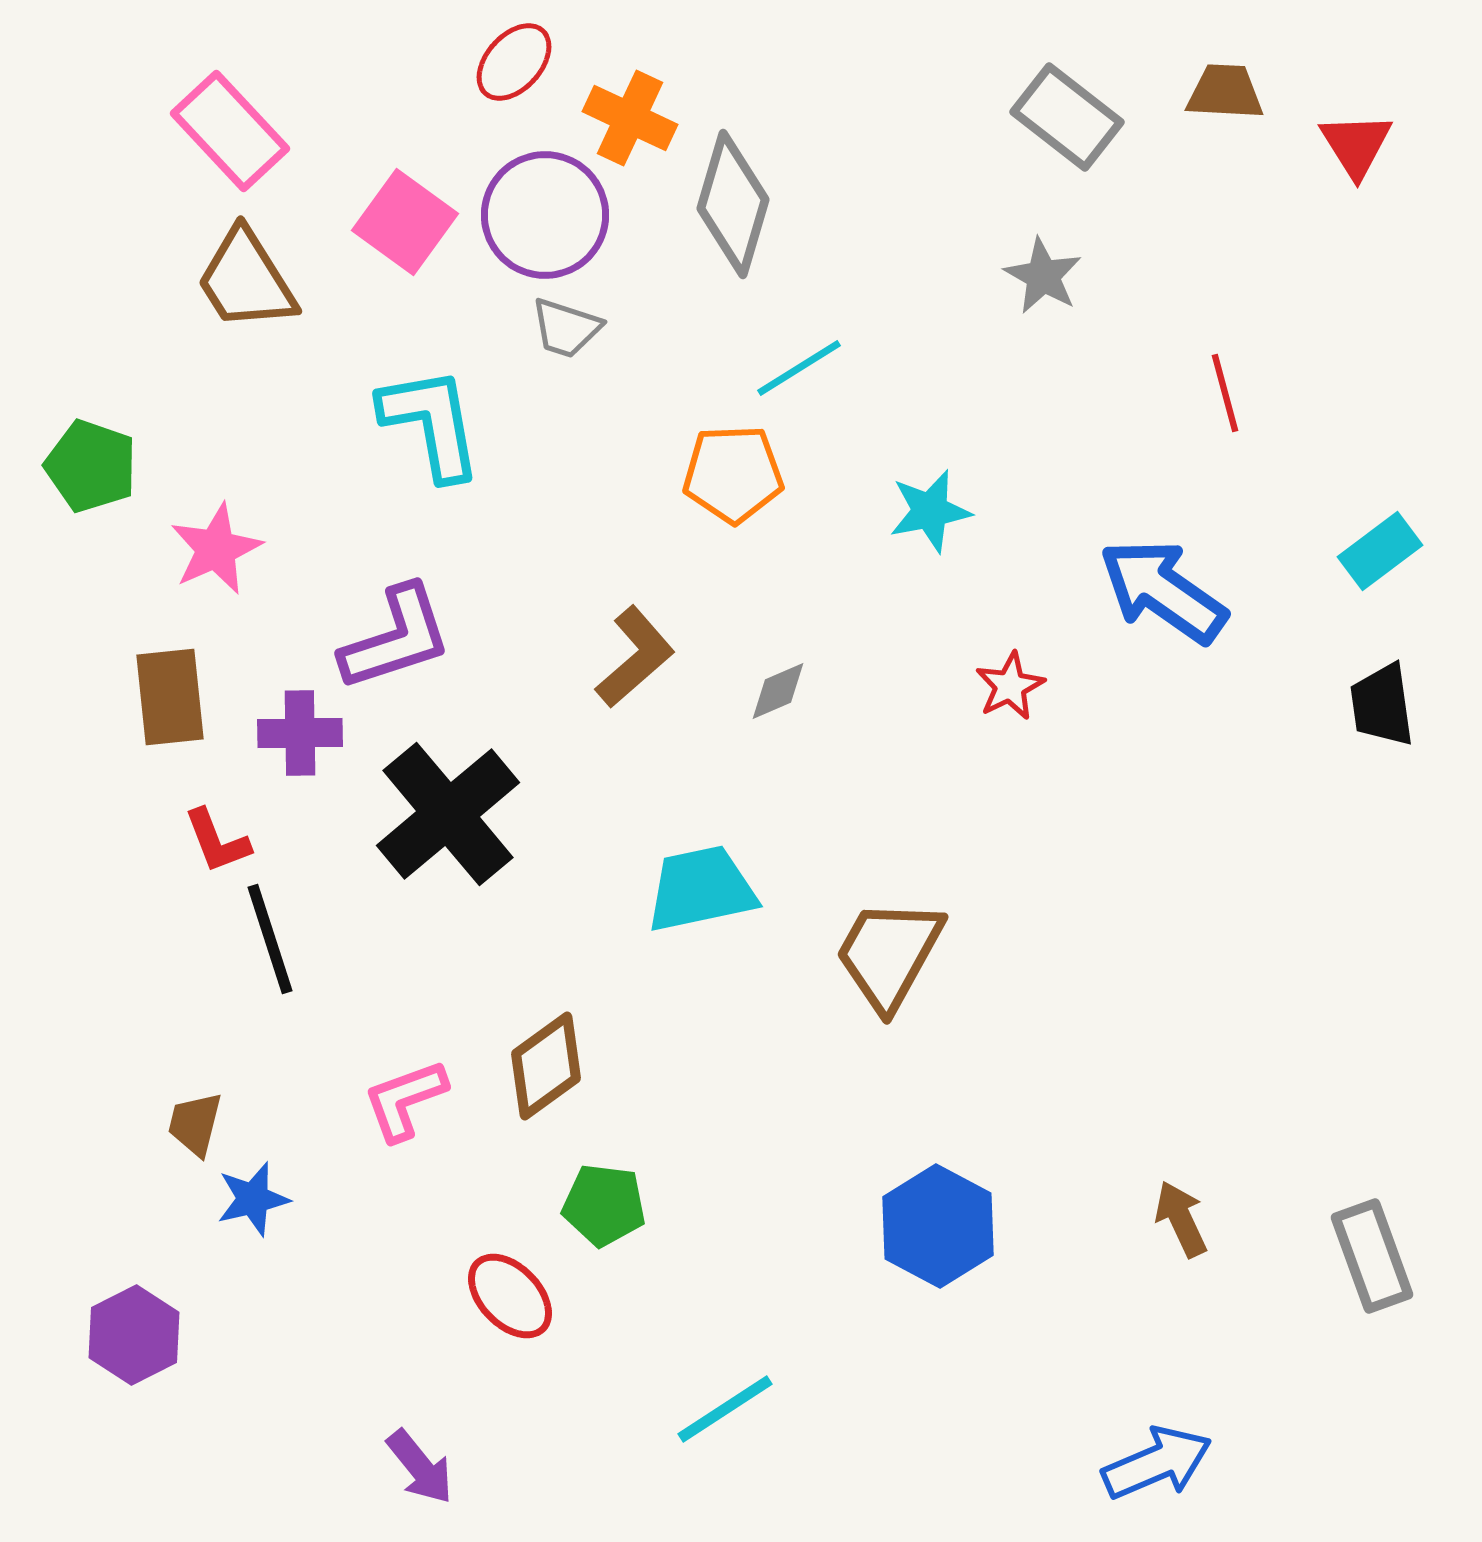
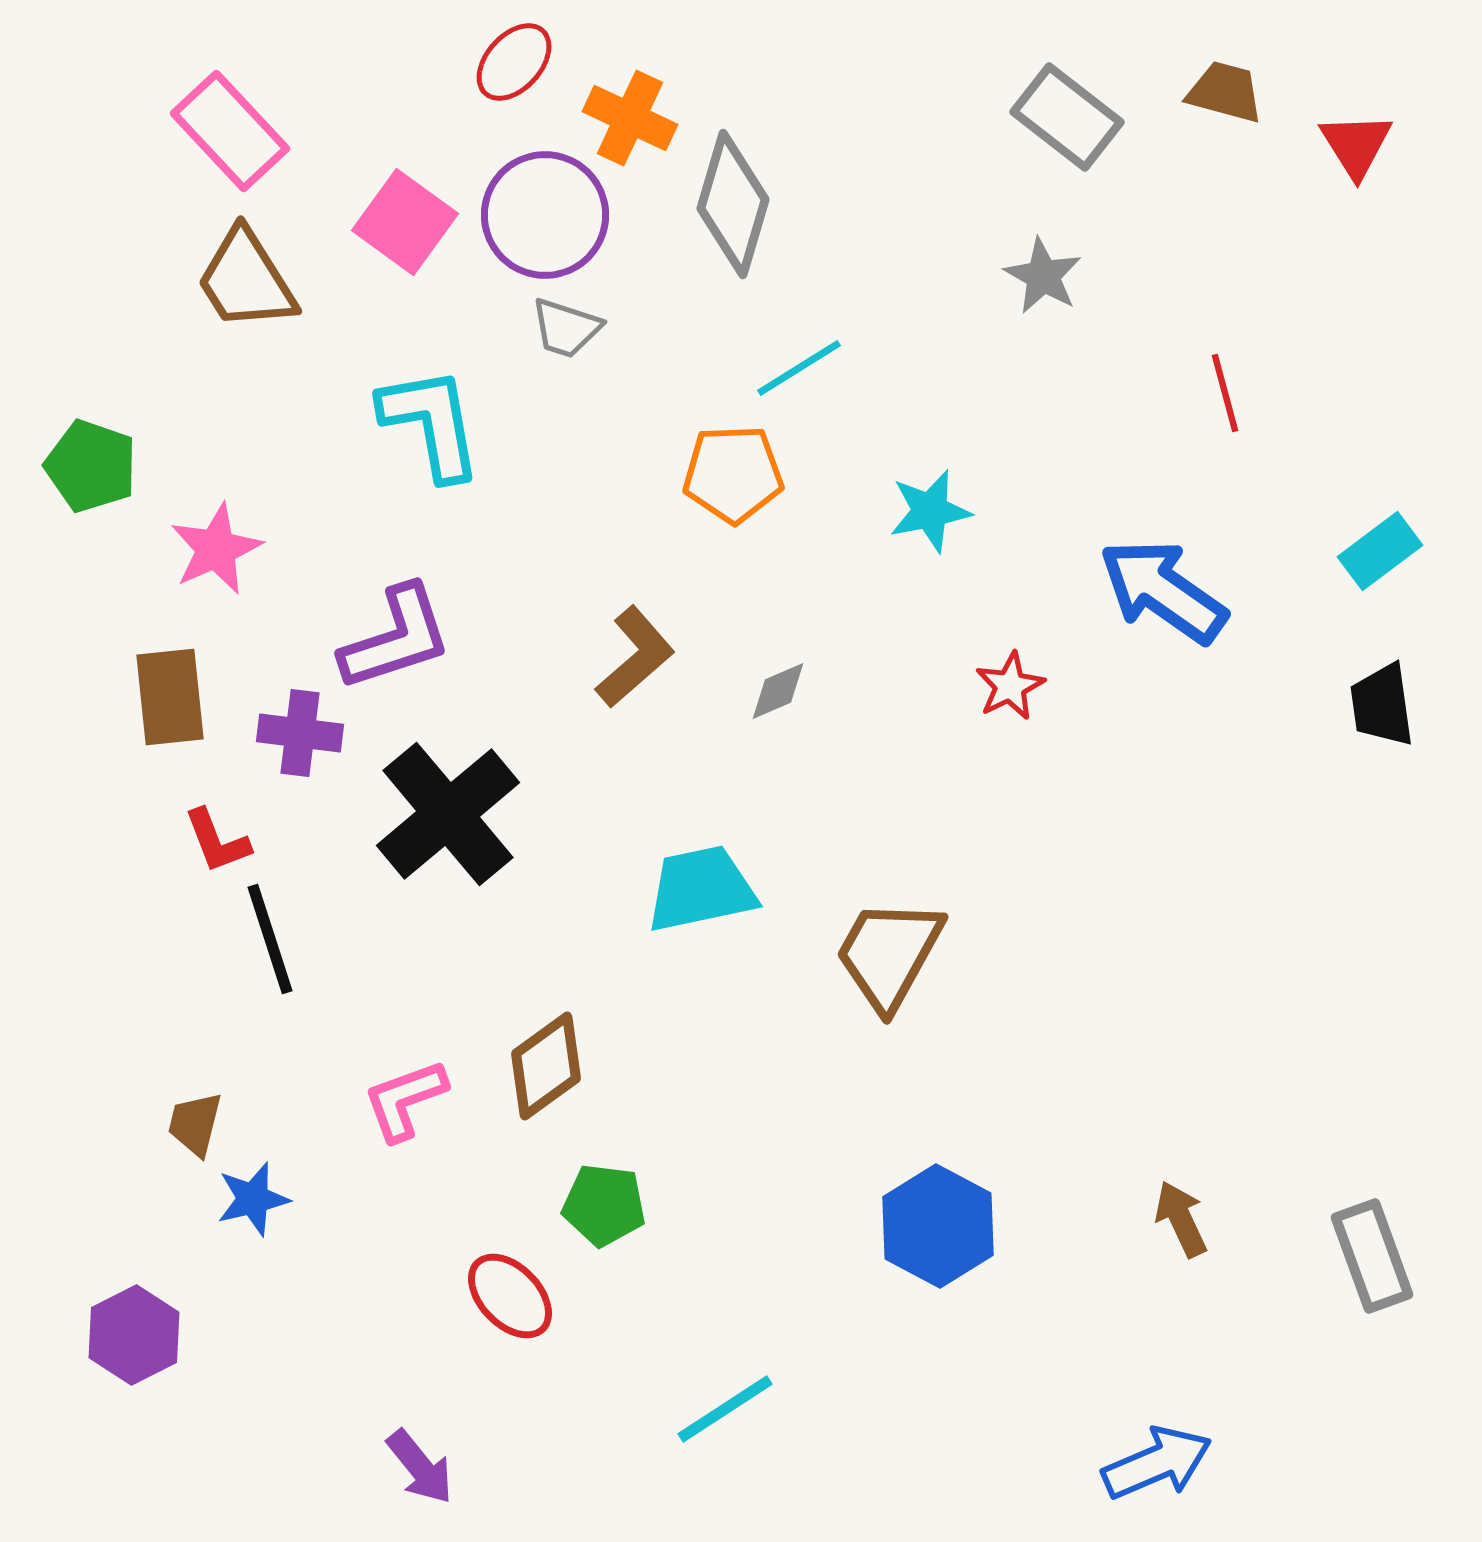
brown trapezoid at (1225, 92): rotated 12 degrees clockwise
purple cross at (300, 733): rotated 8 degrees clockwise
